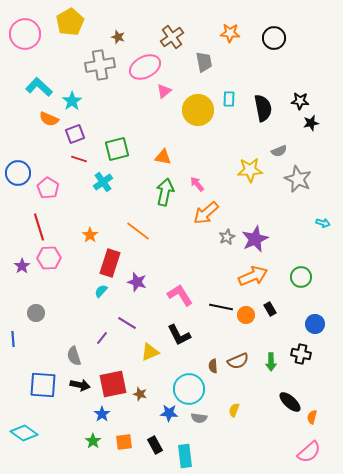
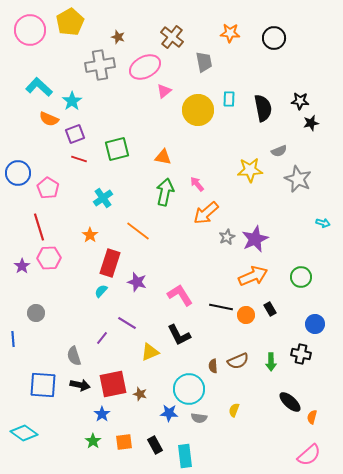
pink circle at (25, 34): moved 5 px right, 4 px up
brown cross at (172, 37): rotated 15 degrees counterclockwise
cyan cross at (103, 182): moved 16 px down
pink semicircle at (309, 452): moved 3 px down
